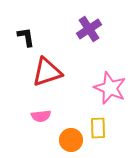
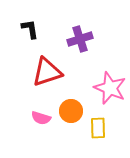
purple cross: moved 9 px left, 10 px down; rotated 15 degrees clockwise
black L-shape: moved 4 px right, 8 px up
pink semicircle: moved 2 px down; rotated 24 degrees clockwise
orange circle: moved 29 px up
